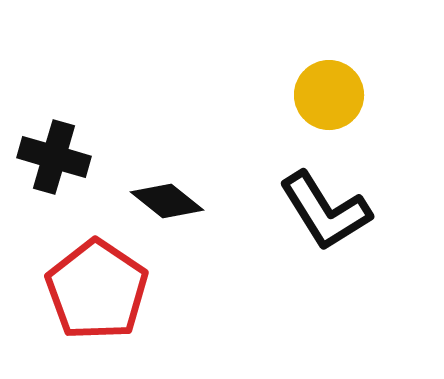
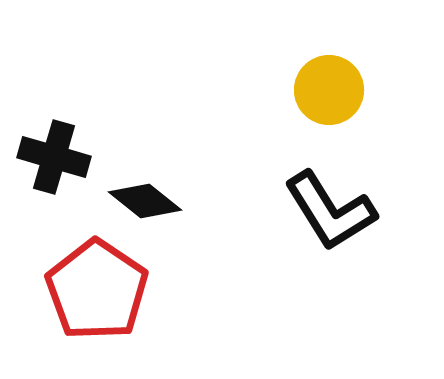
yellow circle: moved 5 px up
black diamond: moved 22 px left
black L-shape: moved 5 px right
